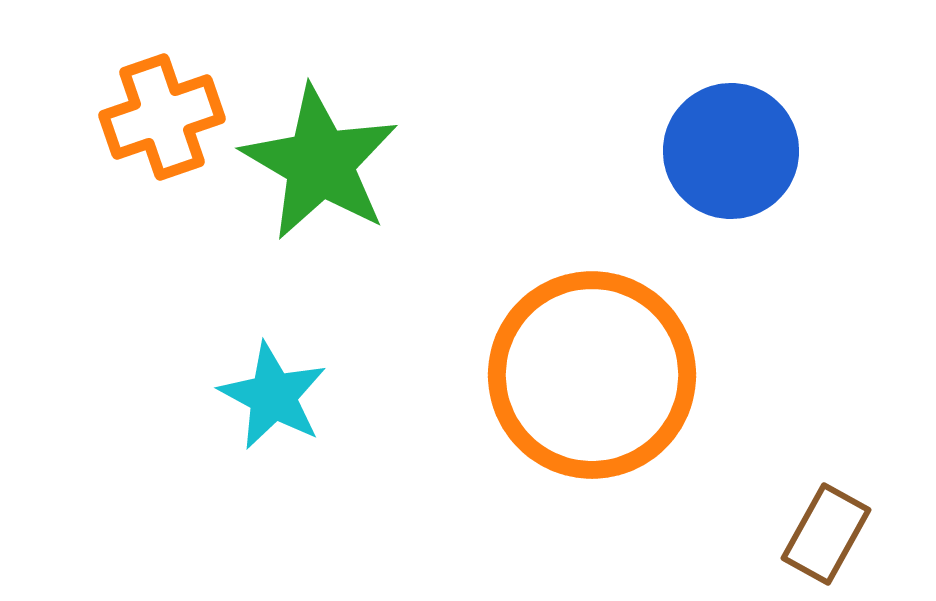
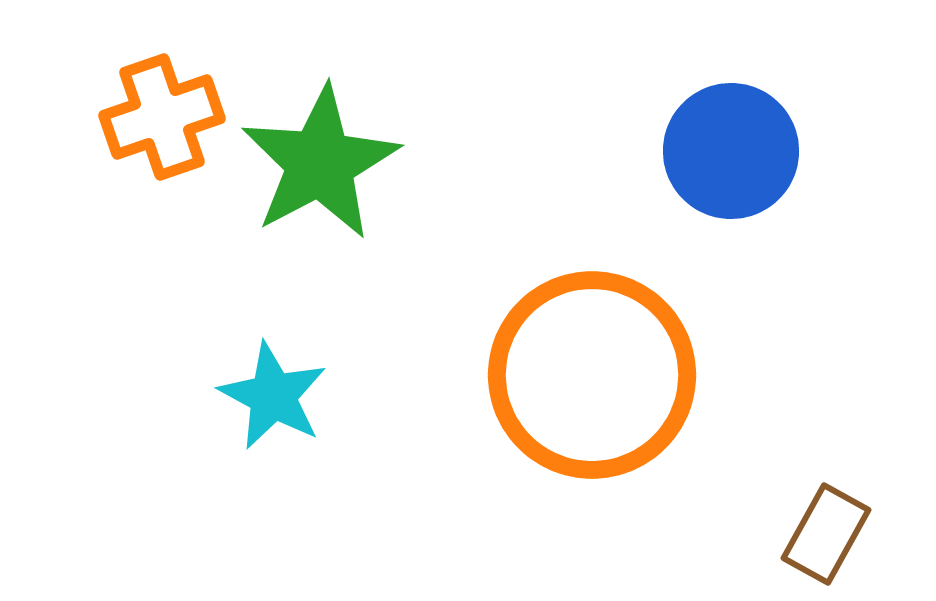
green star: rotated 14 degrees clockwise
